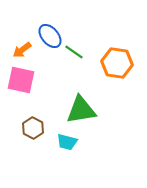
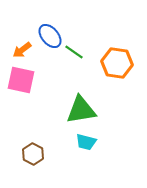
brown hexagon: moved 26 px down
cyan trapezoid: moved 19 px right
